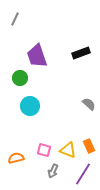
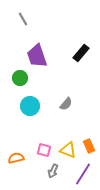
gray line: moved 8 px right; rotated 56 degrees counterclockwise
black rectangle: rotated 30 degrees counterclockwise
gray semicircle: moved 23 px left; rotated 88 degrees clockwise
